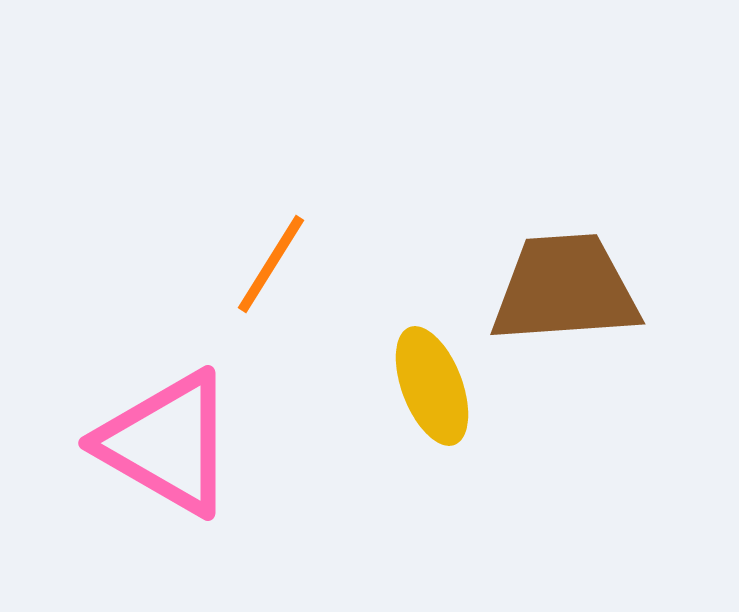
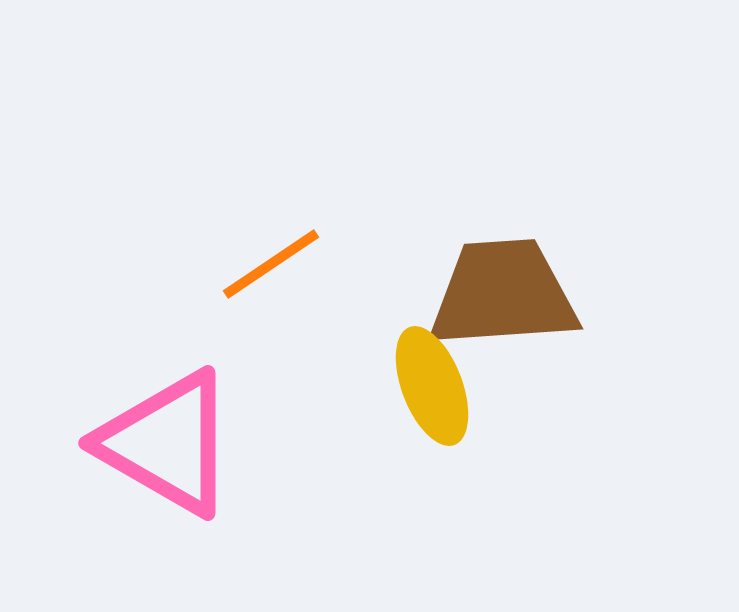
orange line: rotated 24 degrees clockwise
brown trapezoid: moved 62 px left, 5 px down
